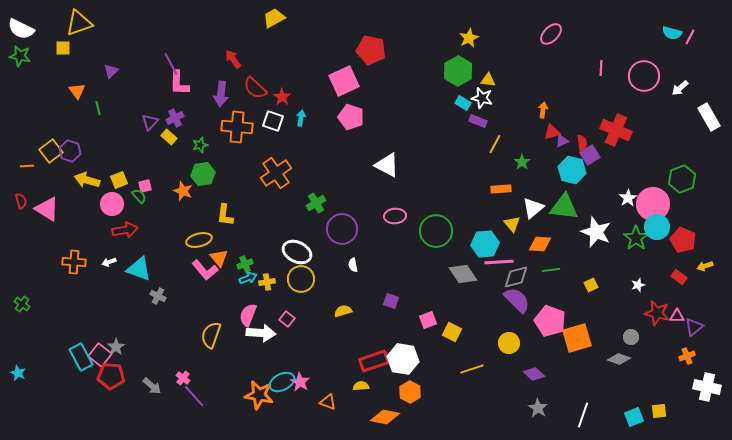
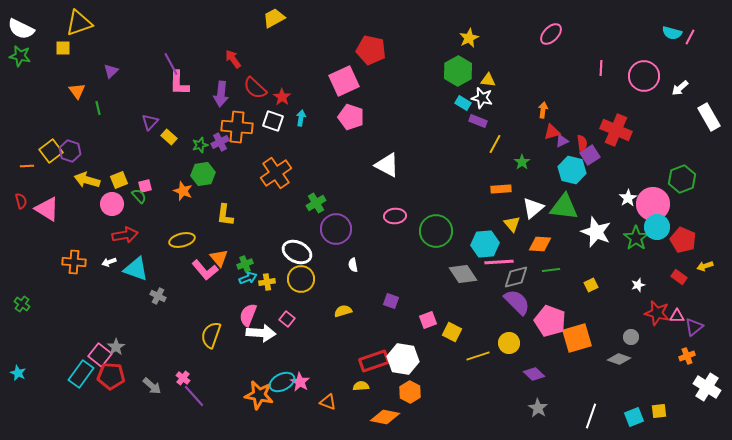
purple cross at (175, 118): moved 45 px right, 24 px down
purple circle at (342, 229): moved 6 px left
red arrow at (125, 230): moved 5 px down
yellow ellipse at (199, 240): moved 17 px left
cyan triangle at (139, 269): moved 3 px left
purple semicircle at (517, 300): moved 2 px down
cyan rectangle at (81, 357): moved 17 px down; rotated 64 degrees clockwise
yellow line at (472, 369): moved 6 px right, 13 px up
white cross at (707, 387): rotated 20 degrees clockwise
white line at (583, 415): moved 8 px right, 1 px down
